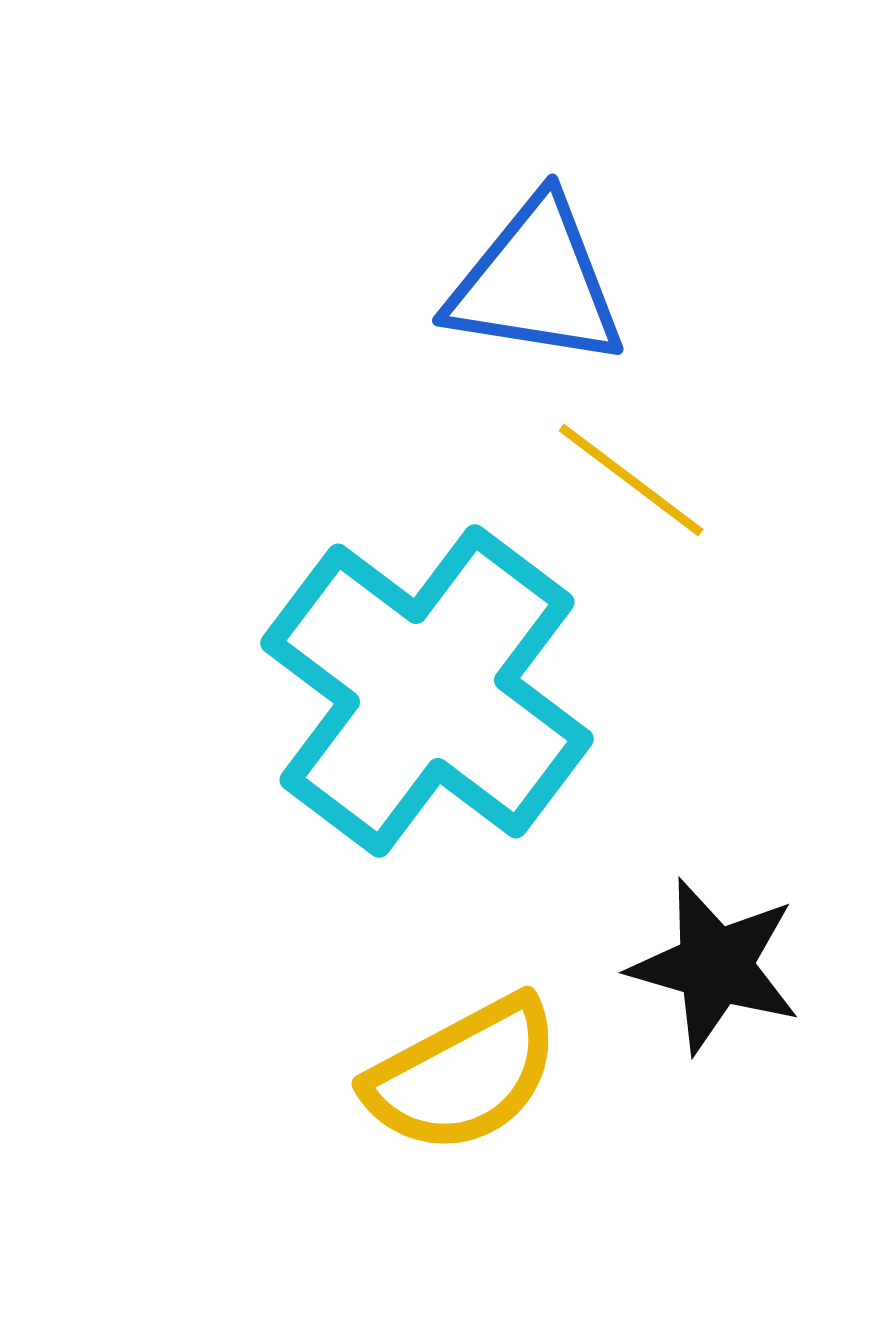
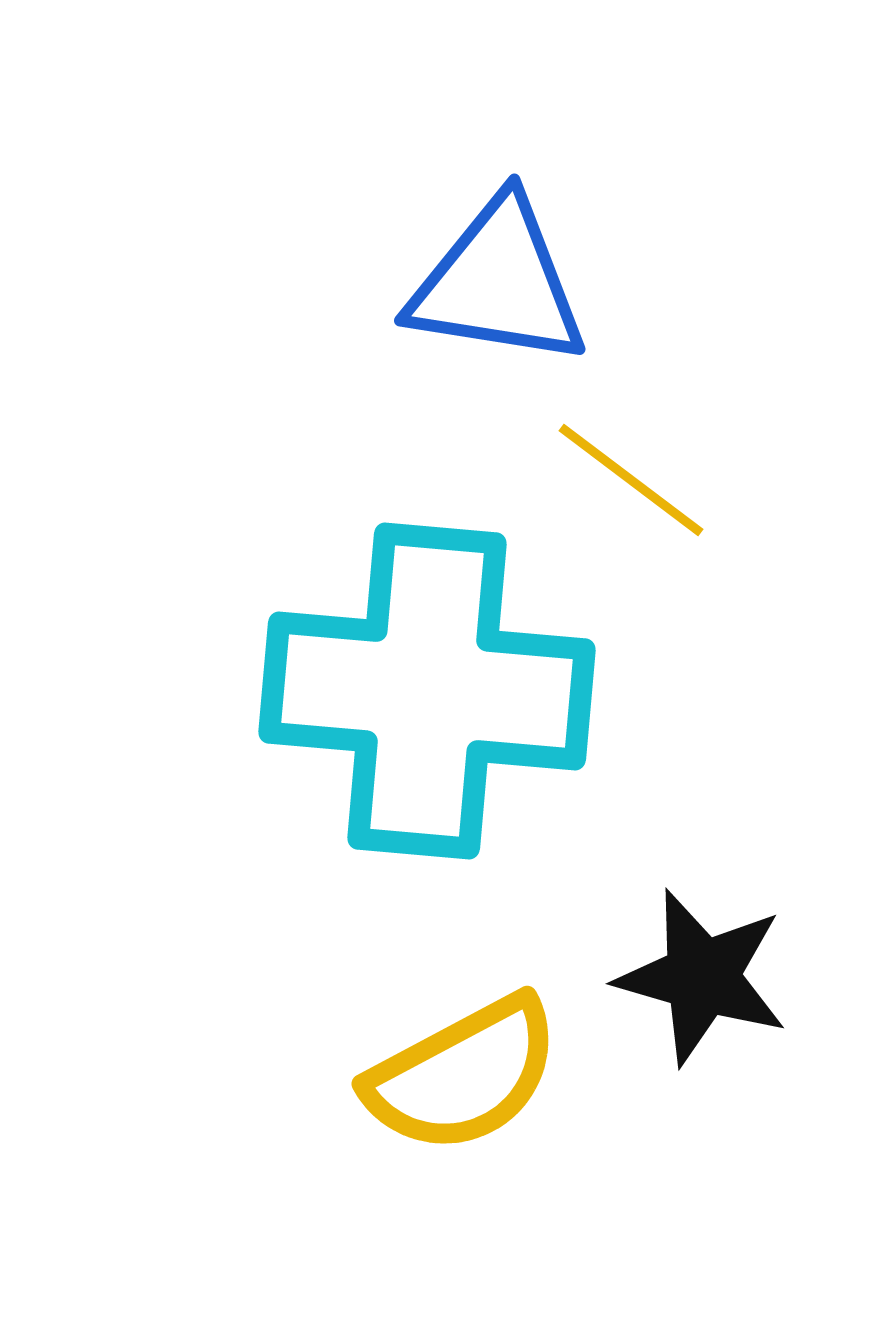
blue triangle: moved 38 px left
cyan cross: rotated 32 degrees counterclockwise
black star: moved 13 px left, 11 px down
